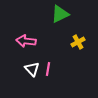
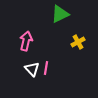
pink arrow: rotated 96 degrees clockwise
pink line: moved 2 px left, 1 px up
